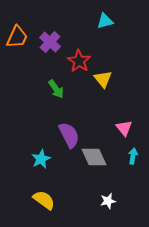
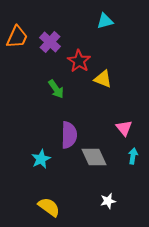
yellow triangle: rotated 30 degrees counterclockwise
purple semicircle: rotated 28 degrees clockwise
yellow semicircle: moved 5 px right, 7 px down
